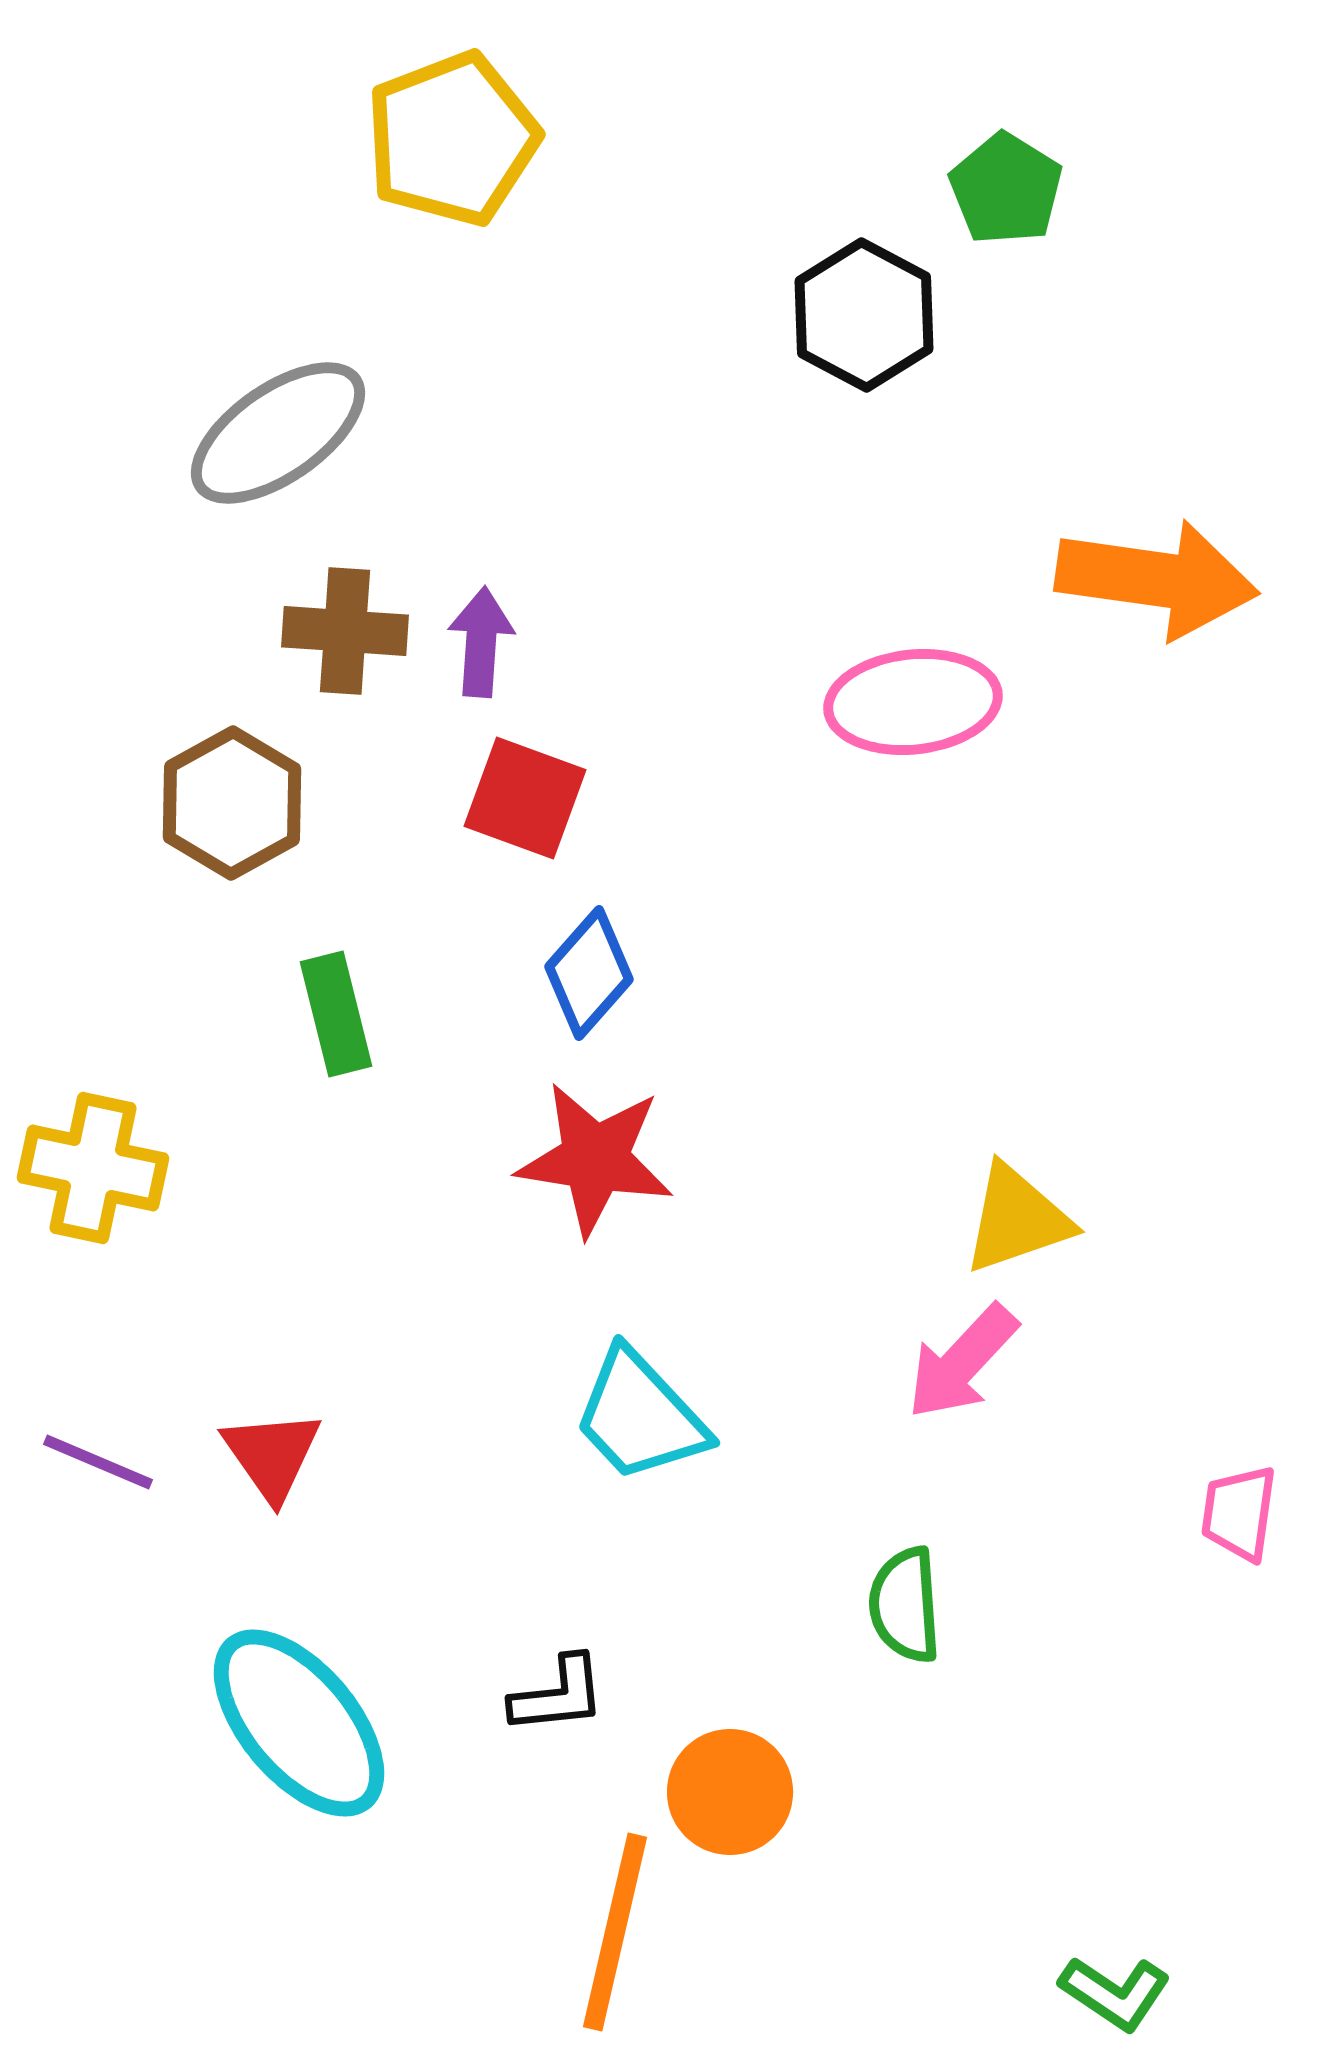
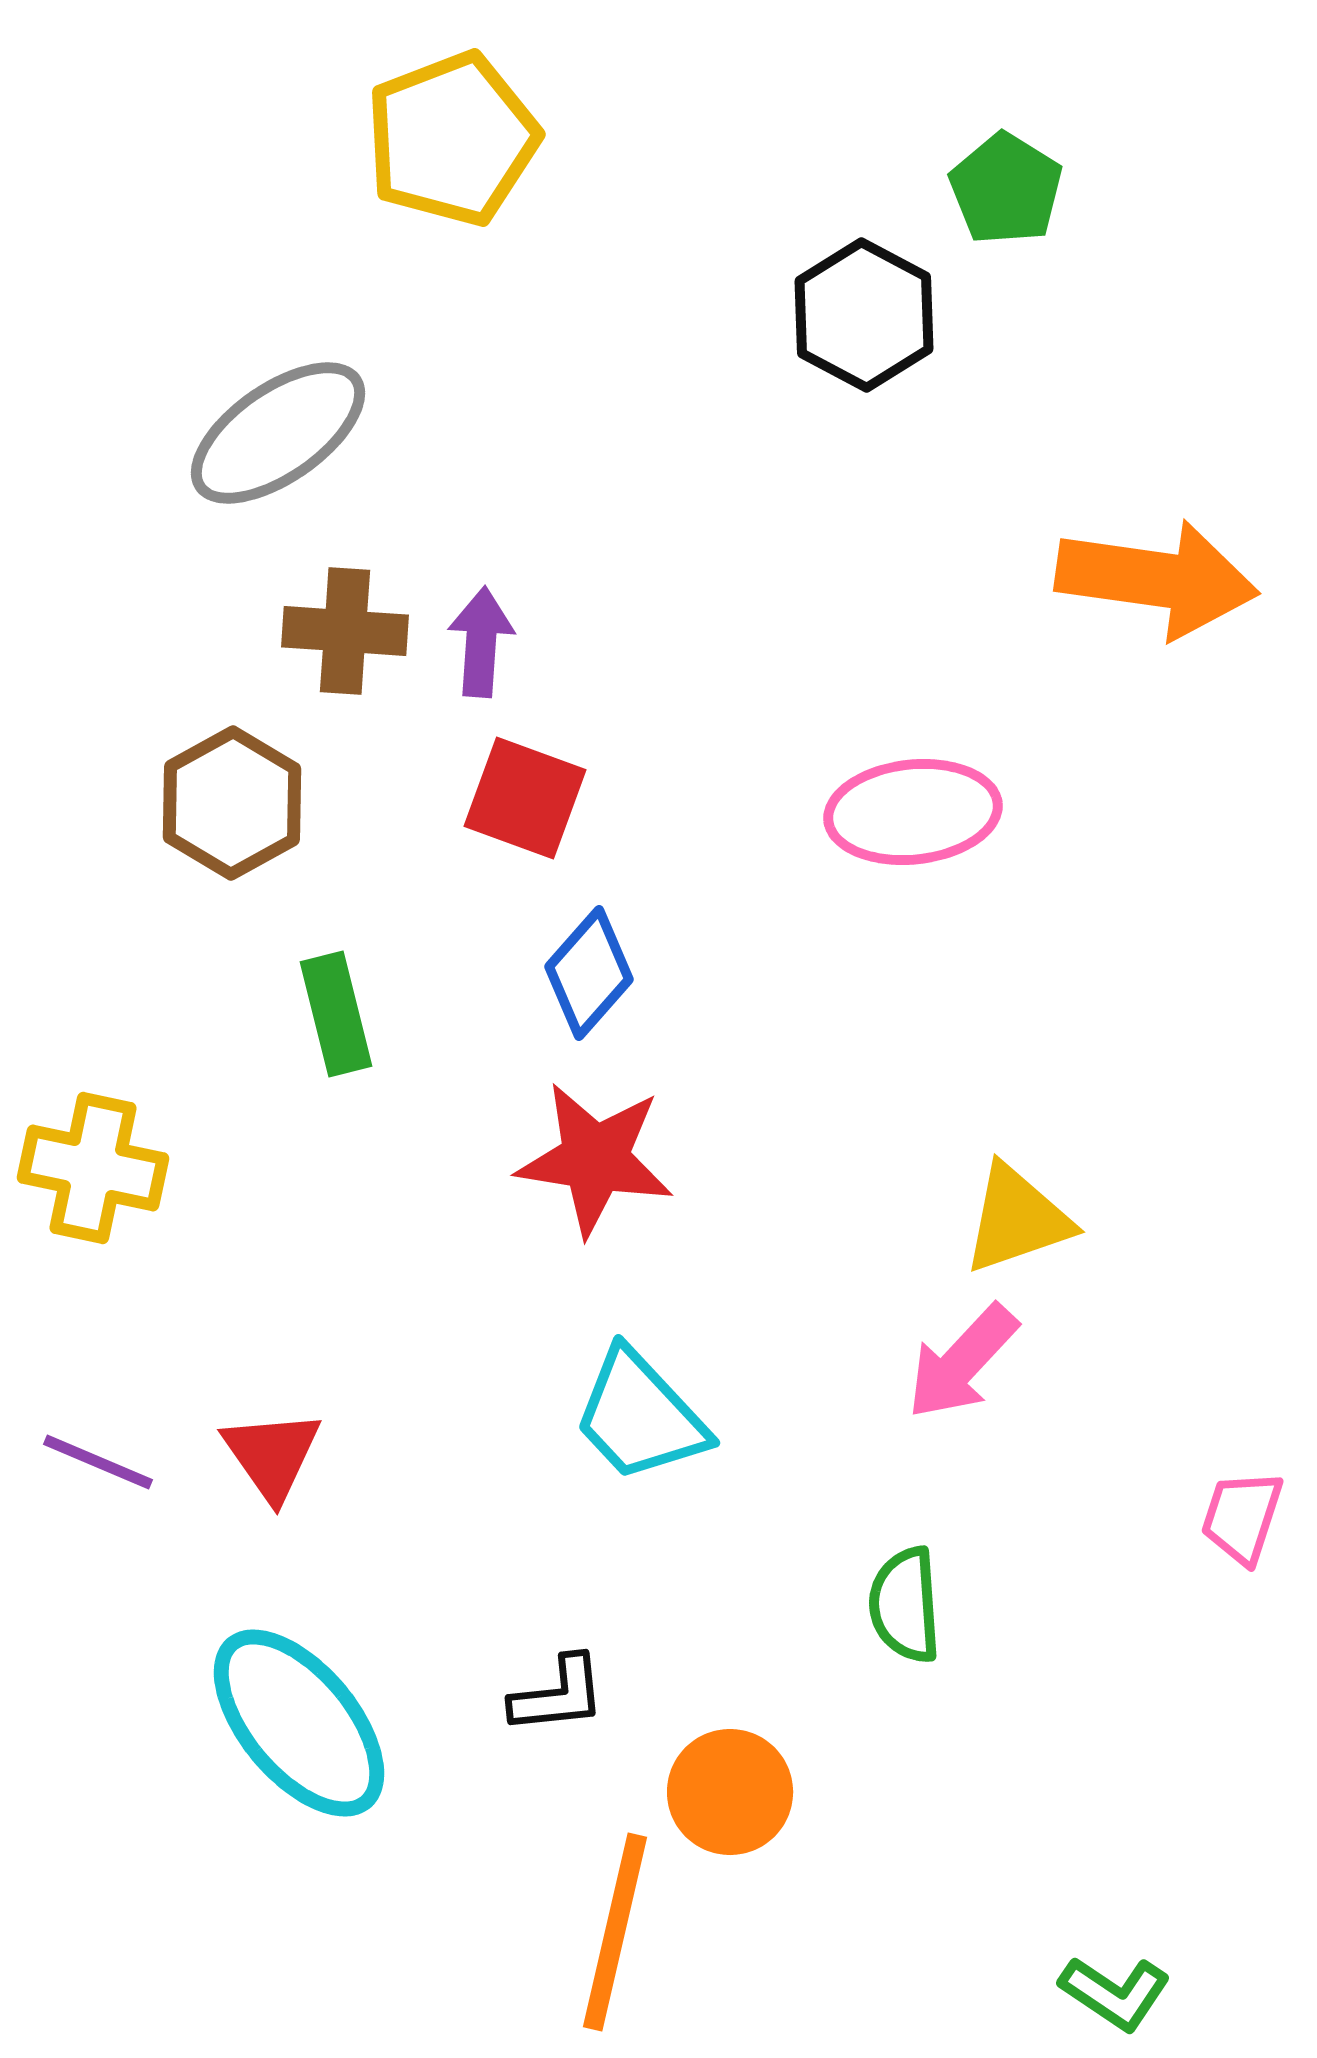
pink ellipse: moved 110 px down
pink trapezoid: moved 3 px right, 4 px down; rotated 10 degrees clockwise
